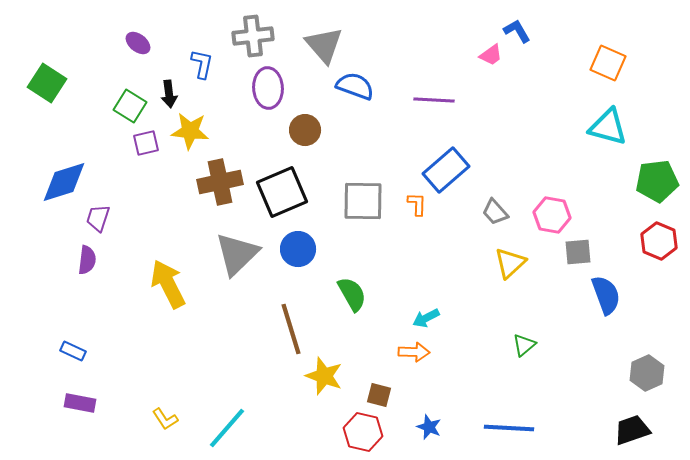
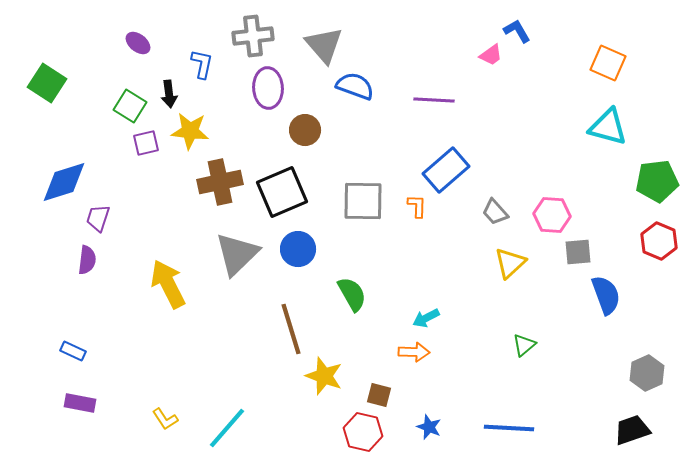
orange L-shape at (417, 204): moved 2 px down
pink hexagon at (552, 215): rotated 6 degrees counterclockwise
